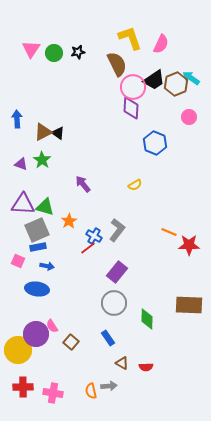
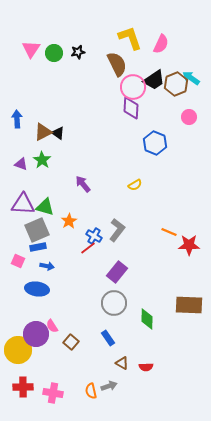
gray arrow at (109, 386): rotated 14 degrees counterclockwise
